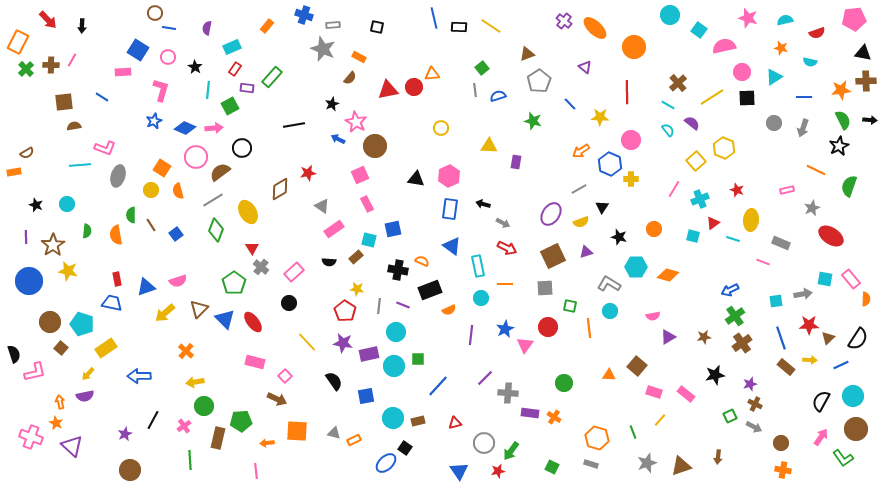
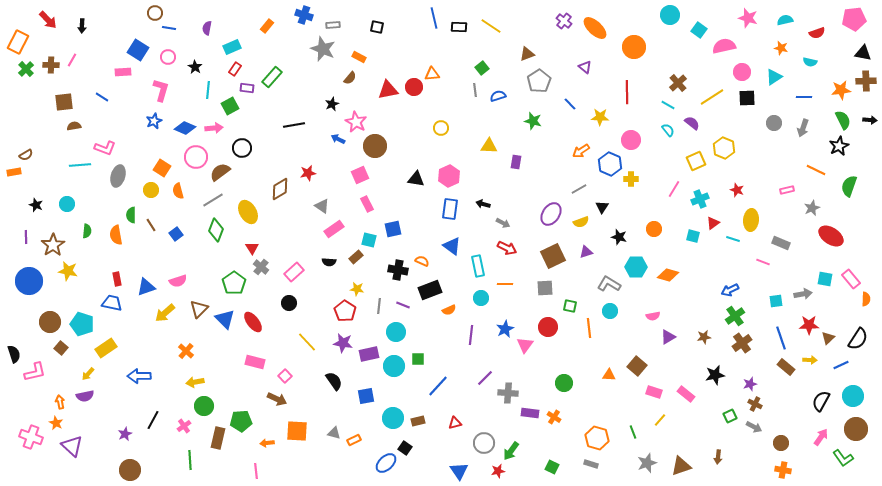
brown semicircle at (27, 153): moved 1 px left, 2 px down
yellow square at (696, 161): rotated 18 degrees clockwise
